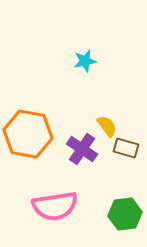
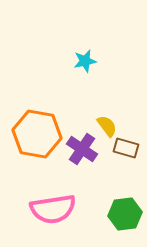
orange hexagon: moved 9 px right
pink semicircle: moved 2 px left, 3 px down
